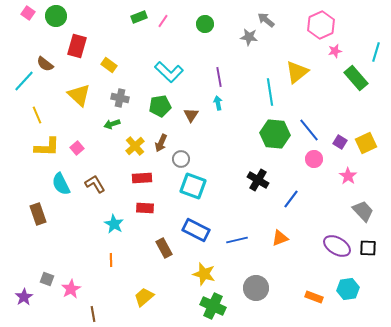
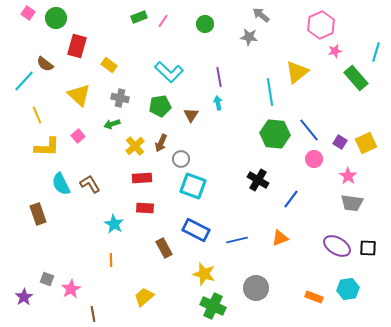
green circle at (56, 16): moved 2 px down
gray arrow at (266, 20): moved 5 px left, 5 px up
pink square at (77, 148): moved 1 px right, 12 px up
brown L-shape at (95, 184): moved 5 px left
gray trapezoid at (363, 211): moved 11 px left, 8 px up; rotated 140 degrees clockwise
